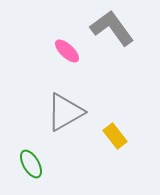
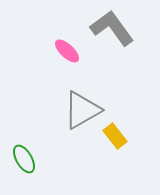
gray triangle: moved 17 px right, 2 px up
green ellipse: moved 7 px left, 5 px up
